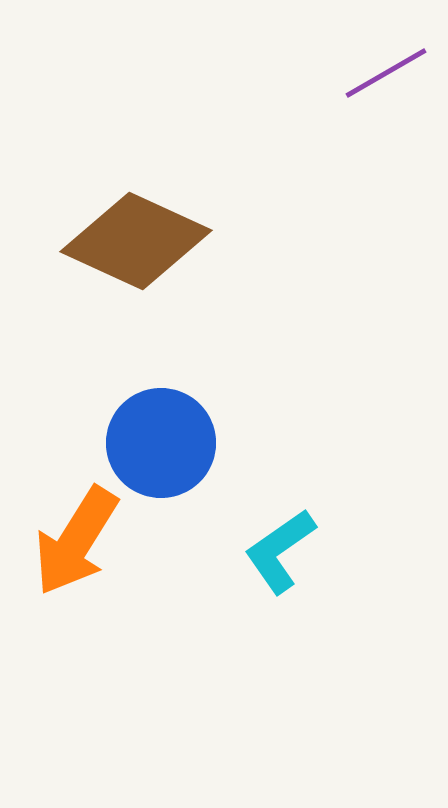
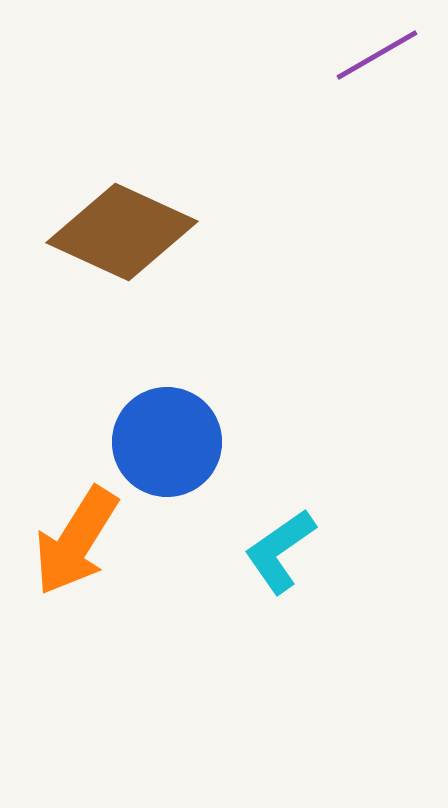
purple line: moved 9 px left, 18 px up
brown diamond: moved 14 px left, 9 px up
blue circle: moved 6 px right, 1 px up
